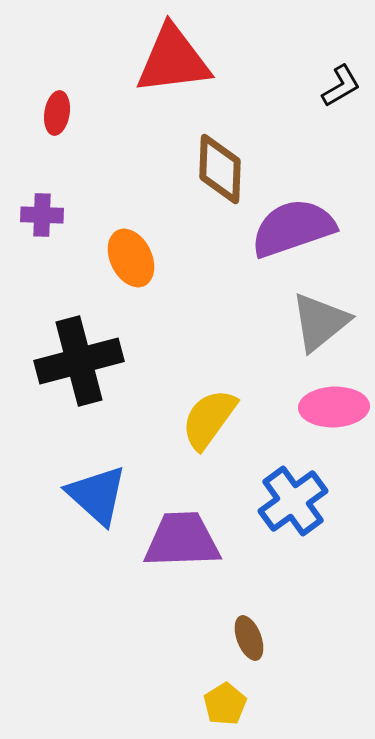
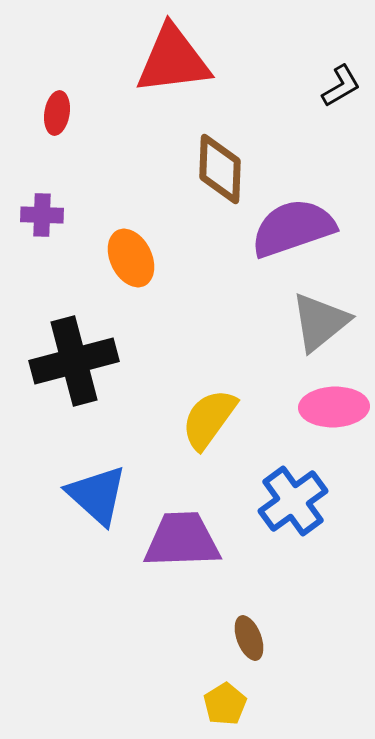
black cross: moved 5 px left
